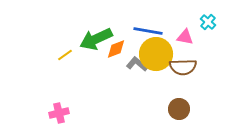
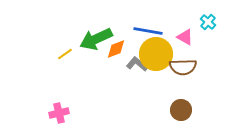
pink triangle: rotated 18 degrees clockwise
yellow line: moved 1 px up
brown circle: moved 2 px right, 1 px down
